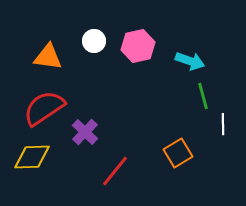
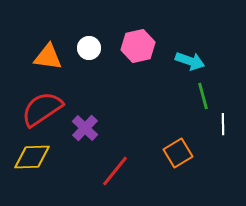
white circle: moved 5 px left, 7 px down
red semicircle: moved 2 px left, 1 px down
purple cross: moved 4 px up
